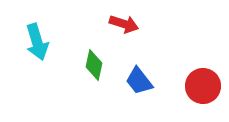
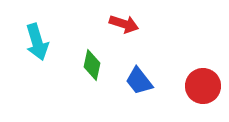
green diamond: moved 2 px left
